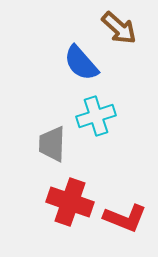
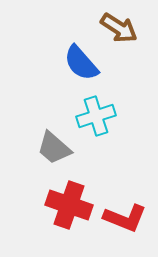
brown arrow: rotated 9 degrees counterclockwise
gray trapezoid: moved 2 px right, 4 px down; rotated 51 degrees counterclockwise
red cross: moved 1 px left, 3 px down
